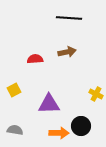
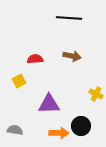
brown arrow: moved 5 px right, 4 px down; rotated 24 degrees clockwise
yellow square: moved 5 px right, 9 px up
